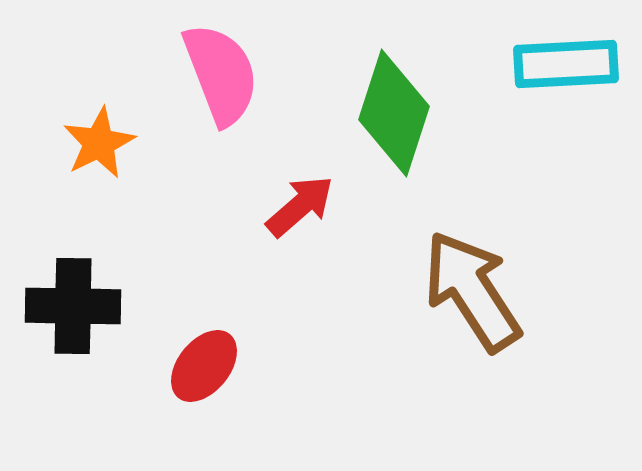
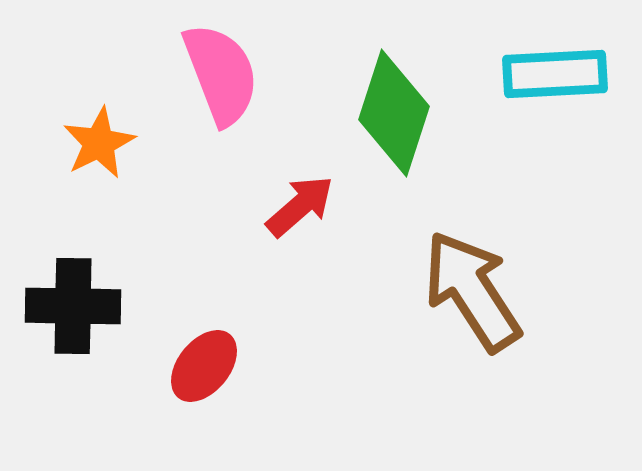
cyan rectangle: moved 11 px left, 10 px down
